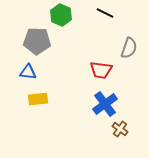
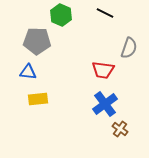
red trapezoid: moved 2 px right
